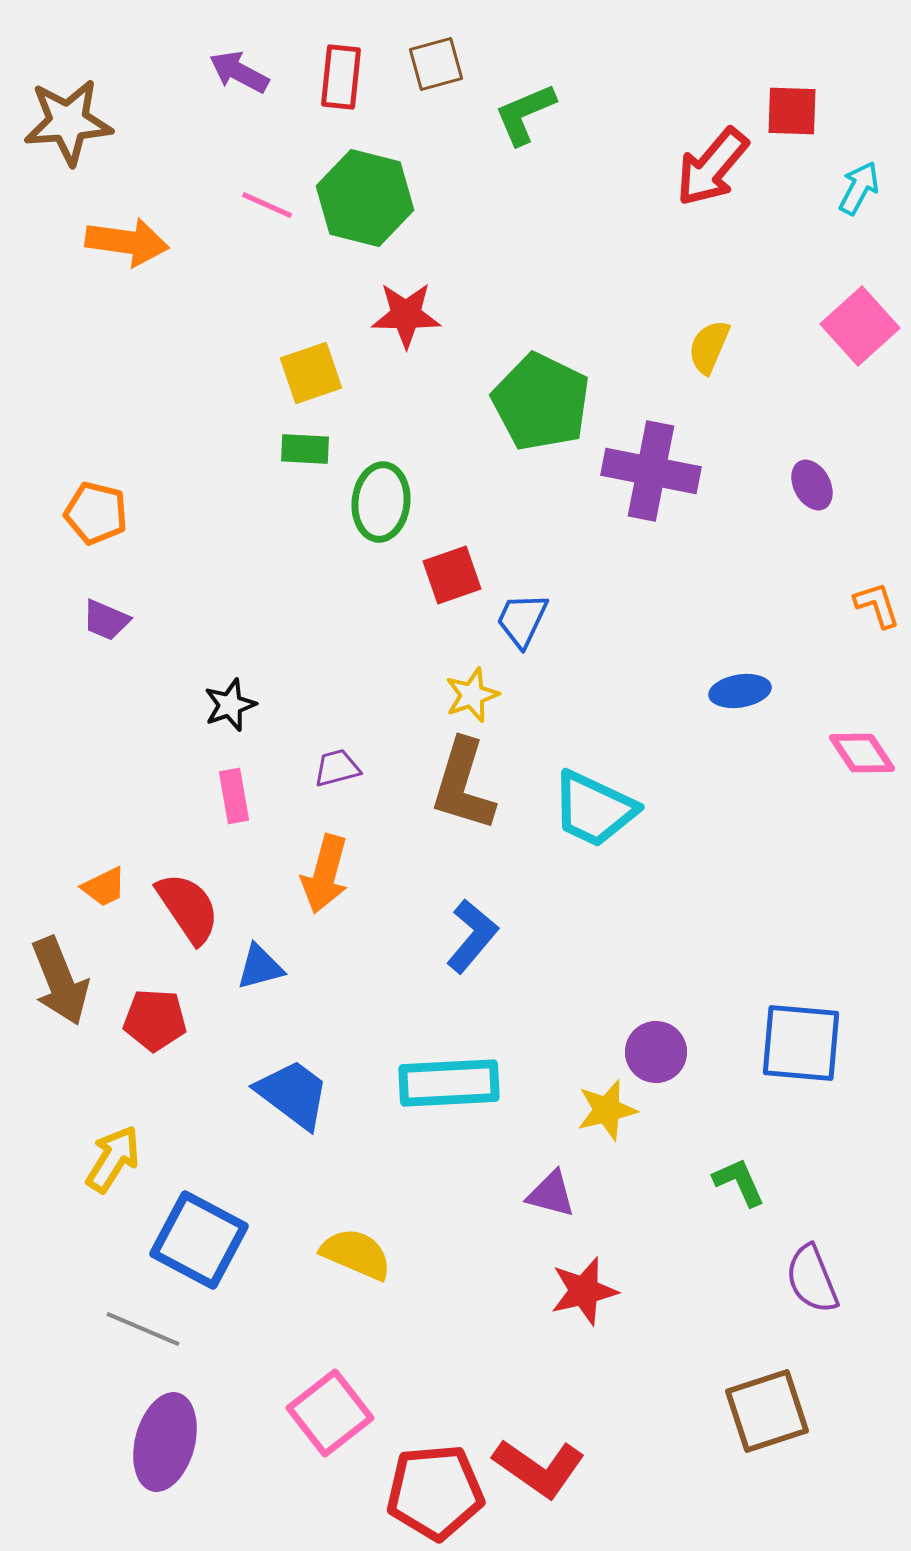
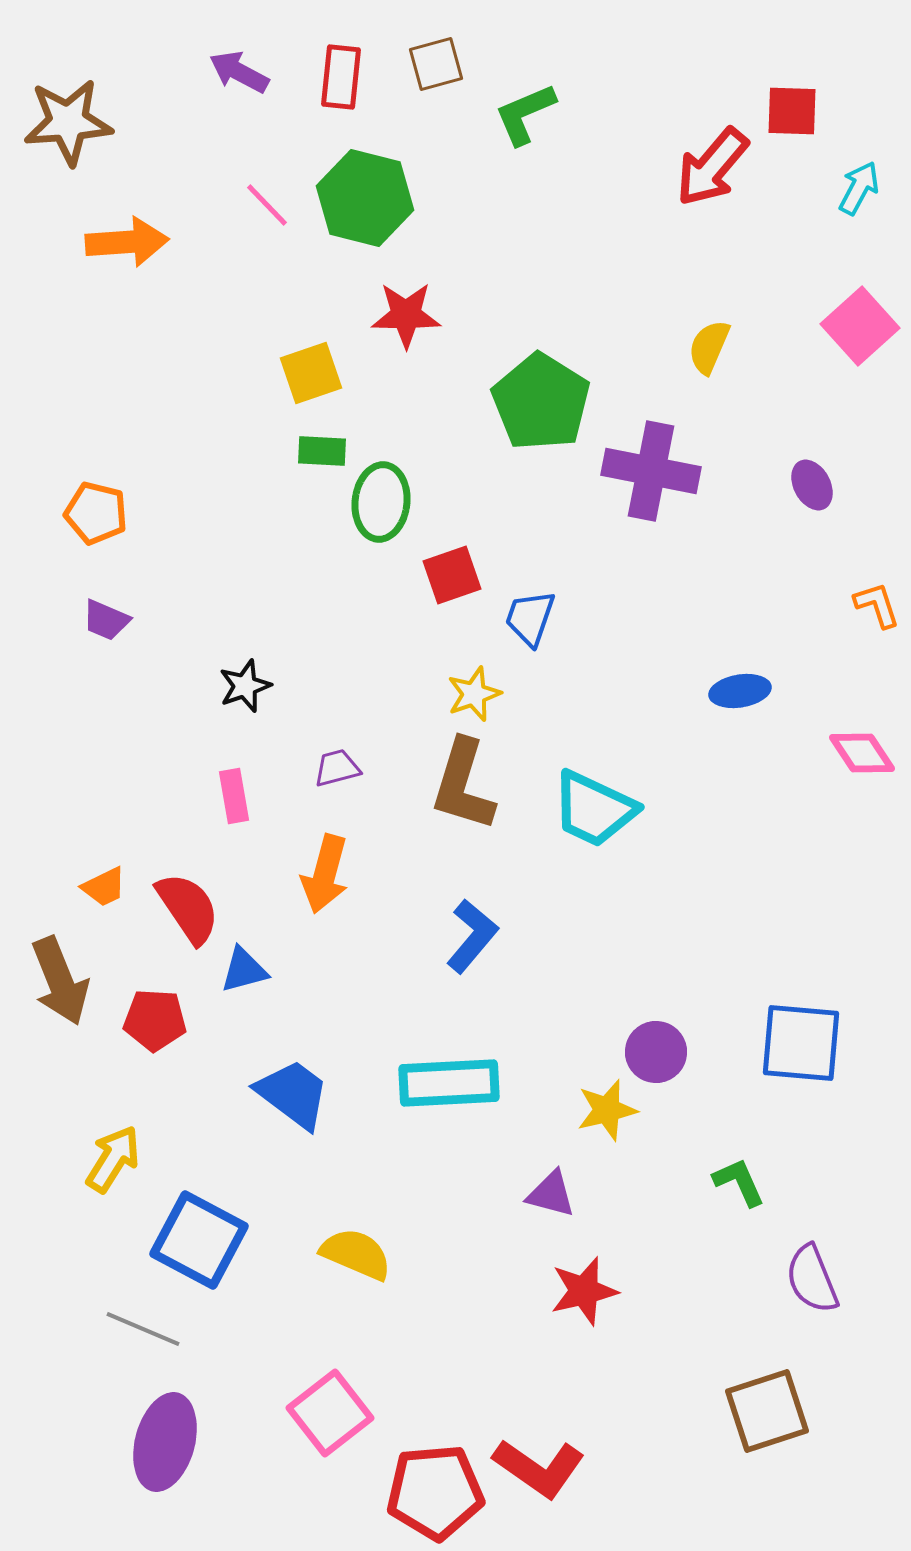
pink line at (267, 205): rotated 22 degrees clockwise
orange arrow at (127, 242): rotated 12 degrees counterclockwise
green pentagon at (541, 402): rotated 6 degrees clockwise
green rectangle at (305, 449): moved 17 px right, 2 px down
blue trapezoid at (522, 620): moved 8 px right, 2 px up; rotated 6 degrees counterclockwise
yellow star at (472, 695): moved 2 px right, 1 px up
black star at (230, 705): moved 15 px right, 19 px up
blue triangle at (260, 967): moved 16 px left, 3 px down
